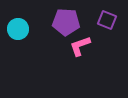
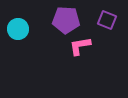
purple pentagon: moved 2 px up
pink L-shape: rotated 10 degrees clockwise
